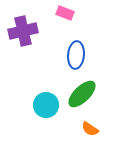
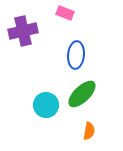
orange semicircle: moved 1 px left, 2 px down; rotated 114 degrees counterclockwise
